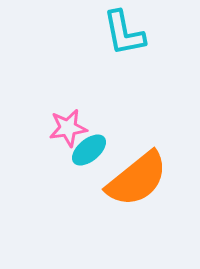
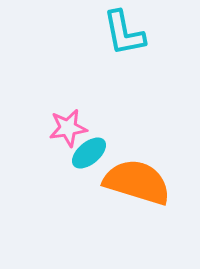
cyan ellipse: moved 3 px down
orange semicircle: moved 3 px down; rotated 124 degrees counterclockwise
